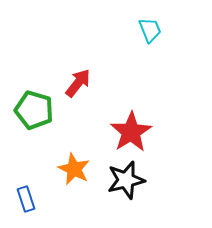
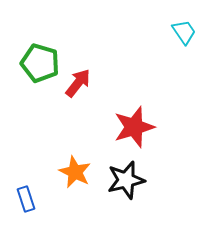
cyan trapezoid: moved 34 px right, 2 px down; rotated 12 degrees counterclockwise
green pentagon: moved 6 px right, 47 px up
red star: moved 3 px right, 5 px up; rotated 15 degrees clockwise
orange star: moved 1 px right, 3 px down
